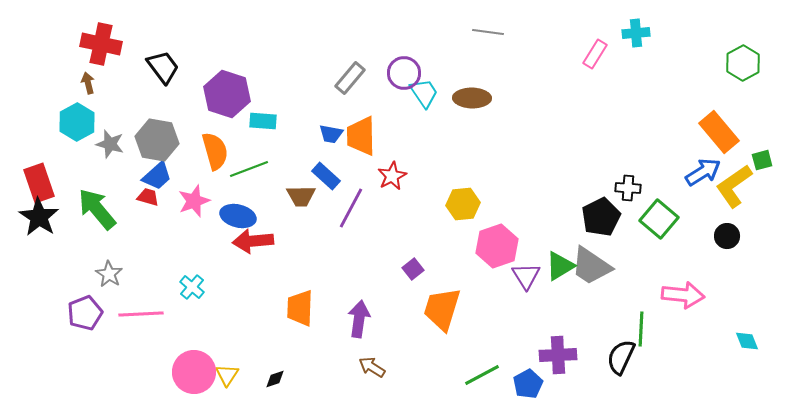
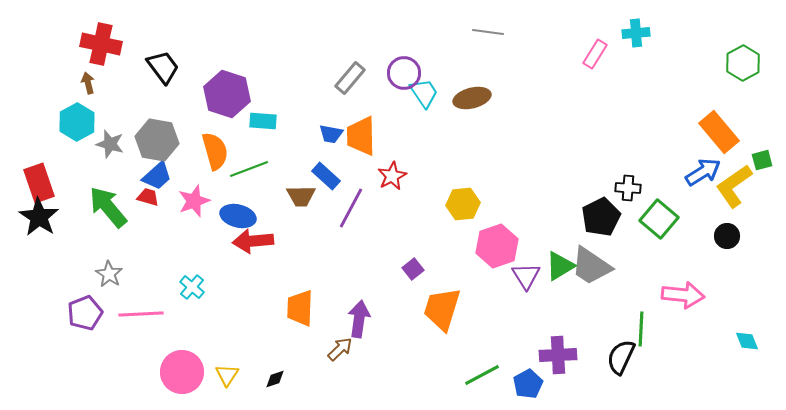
brown ellipse at (472, 98): rotated 15 degrees counterclockwise
green arrow at (97, 209): moved 11 px right, 2 px up
brown arrow at (372, 367): moved 32 px left, 18 px up; rotated 104 degrees clockwise
pink circle at (194, 372): moved 12 px left
